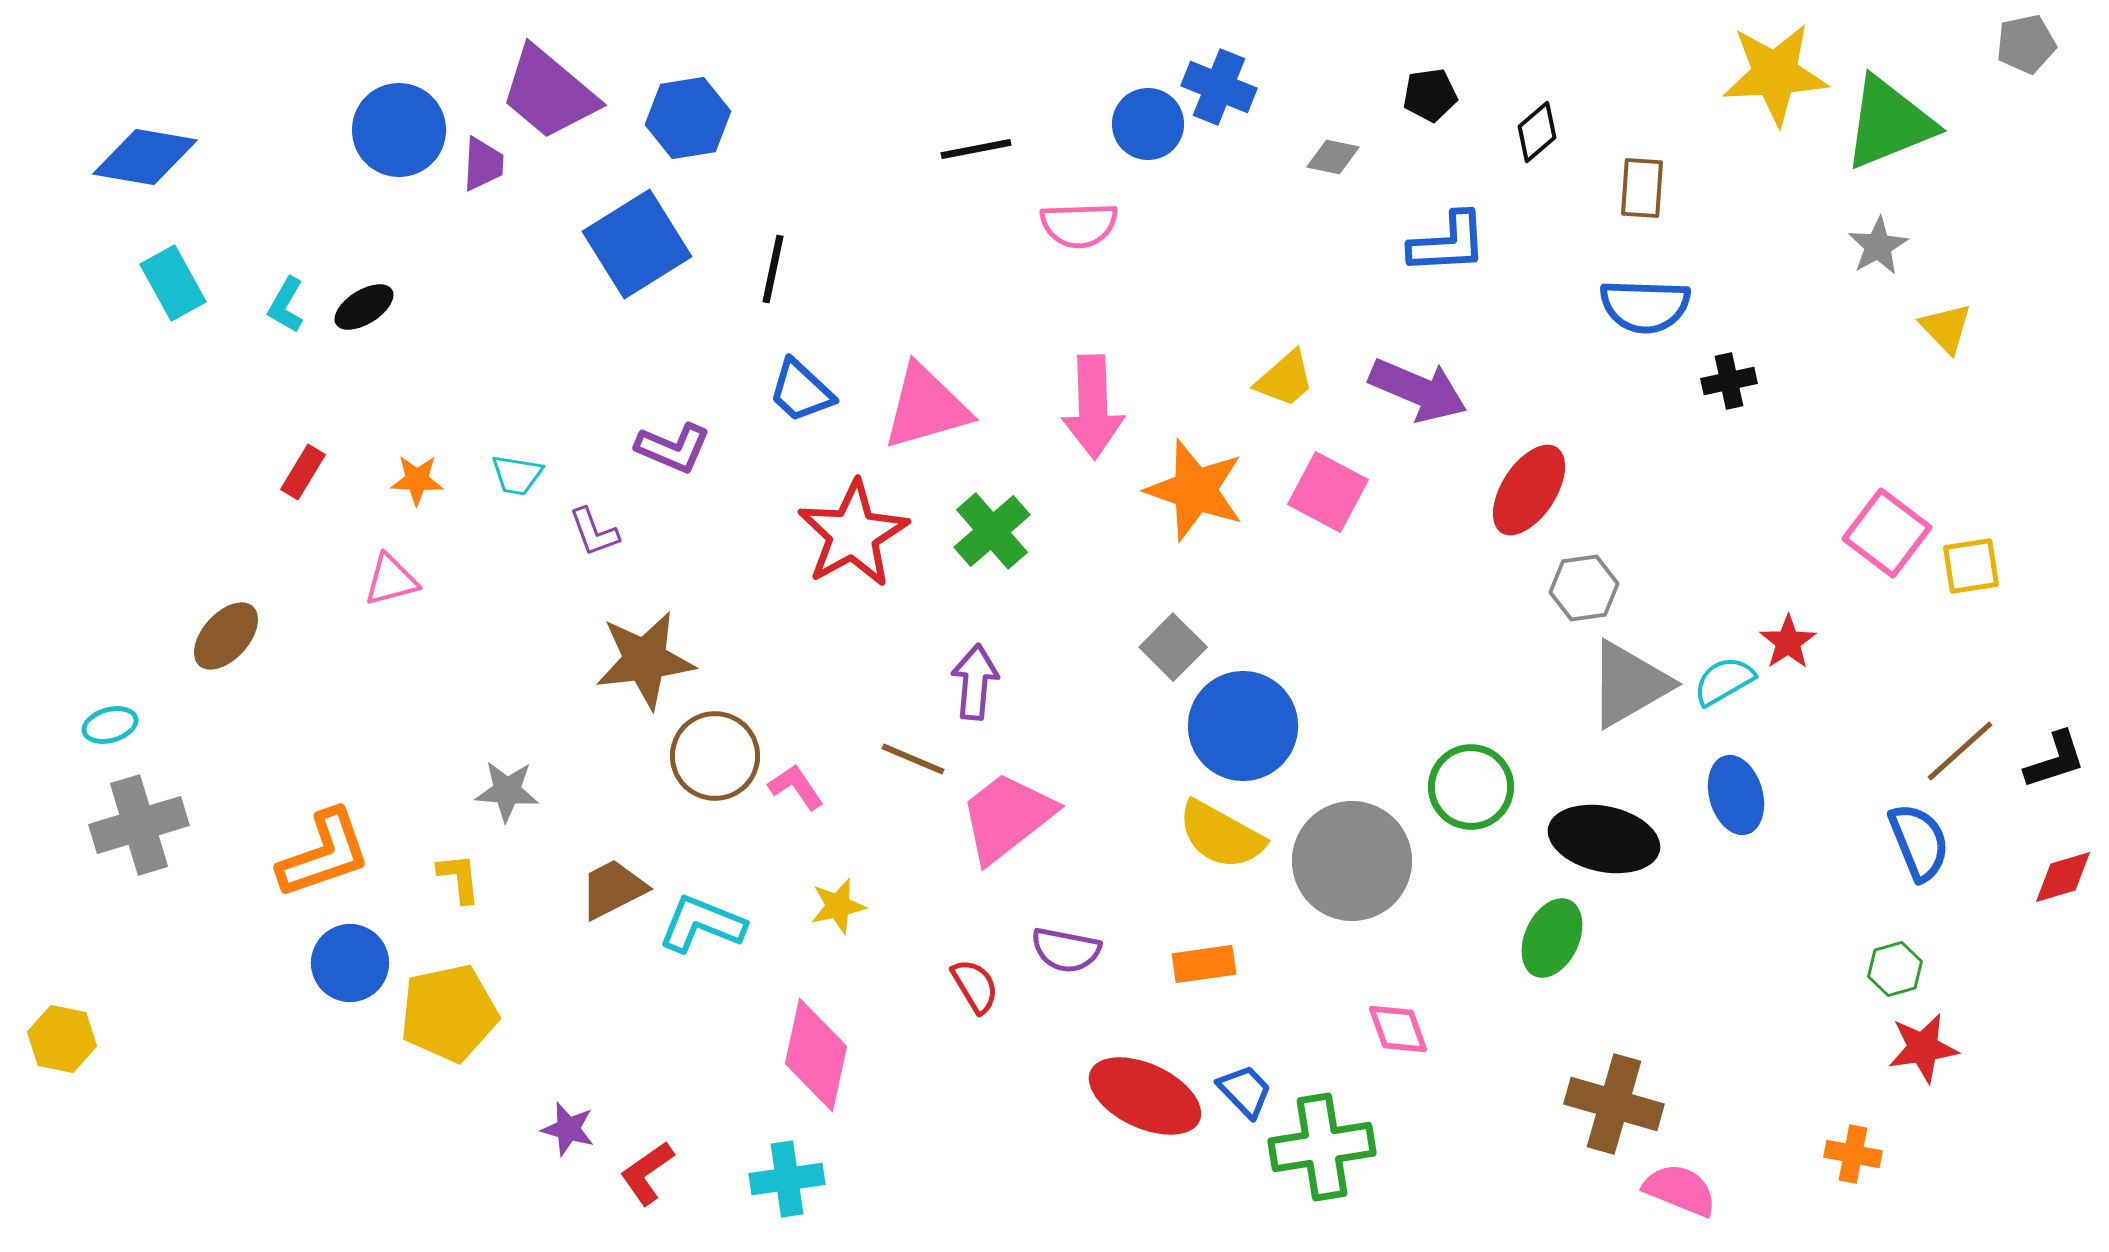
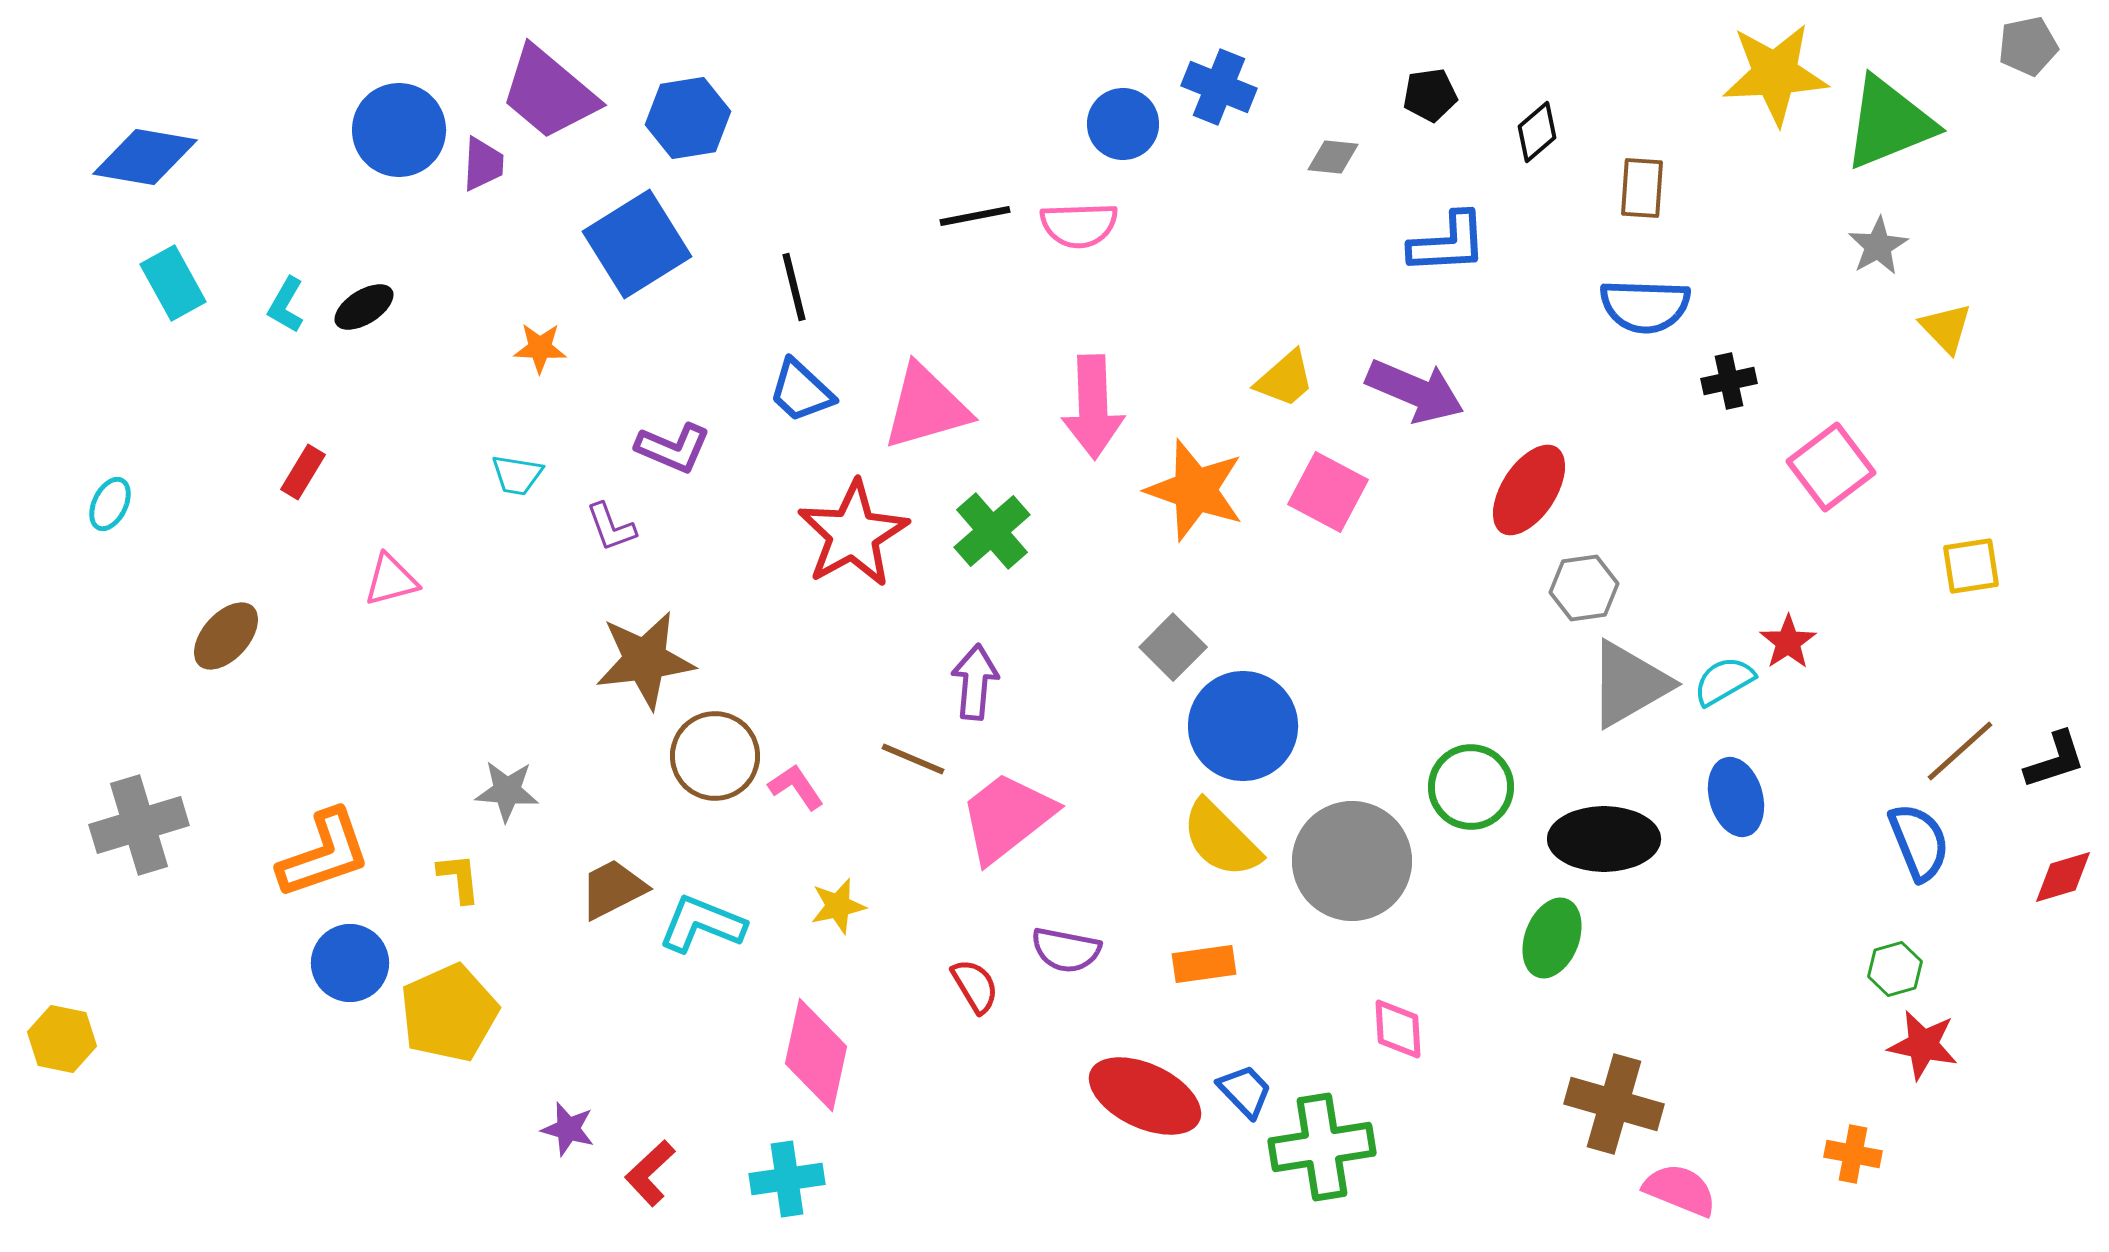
gray pentagon at (2026, 44): moved 2 px right, 2 px down
blue circle at (1148, 124): moved 25 px left
black line at (976, 149): moved 1 px left, 67 px down
gray diamond at (1333, 157): rotated 6 degrees counterclockwise
black line at (773, 269): moved 21 px right, 18 px down; rotated 26 degrees counterclockwise
purple arrow at (1418, 390): moved 3 px left, 1 px down
orange star at (417, 480): moved 123 px right, 132 px up
purple L-shape at (594, 532): moved 17 px right, 5 px up
pink square at (1887, 533): moved 56 px left, 66 px up; rotated 16 degrees clockwise
cyan ellipse at (110, 725): moved 221 px up; rotated 48 degrees counterclockwise
blue ellipse at (1736, 795): moved 2 px down
yellow semicircle at (1221, 835): moved 4 px down; rotated 16 degrees clockwise
black ellipse at (1604, 839): rotated 12 degrees counterclockwise
green ellipse at (1552, 938): rotated 4 degrees counterclockwise
yellow pentagon at (449, 1013): rotated 12 degrees counterclockwise
pink diamond at (1398, 1029): rotated 16 degrees clockwise
red star at (1923, 1048): moved 3 px up; rotated 20 degrees clockwise
red L-shape at (647, 1173): moved 3 px right; rotated 8 degrees counterclockwise
